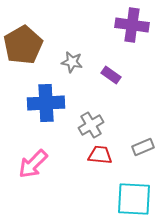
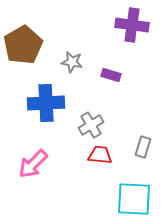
purple rectangle: rotated 18 degrees counterclockwise
gray rectangle: rotated 50 degrees counterclockwise
